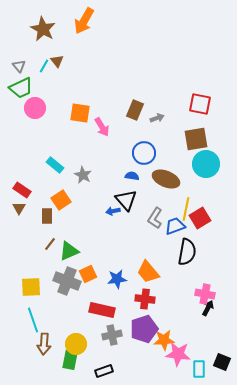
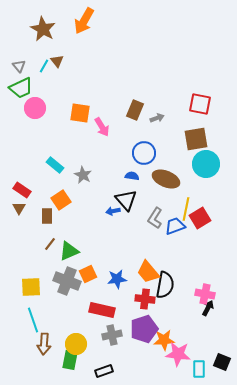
black semicircle at (187, 252): moved 22 px left, 33 px down
